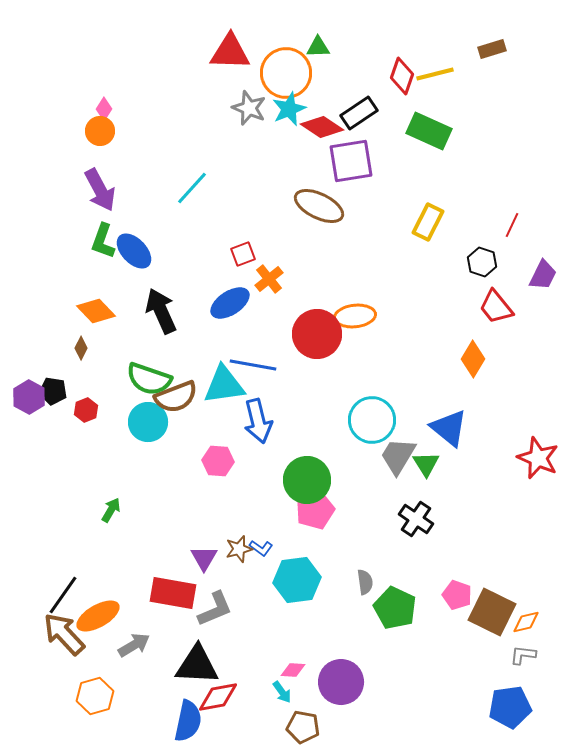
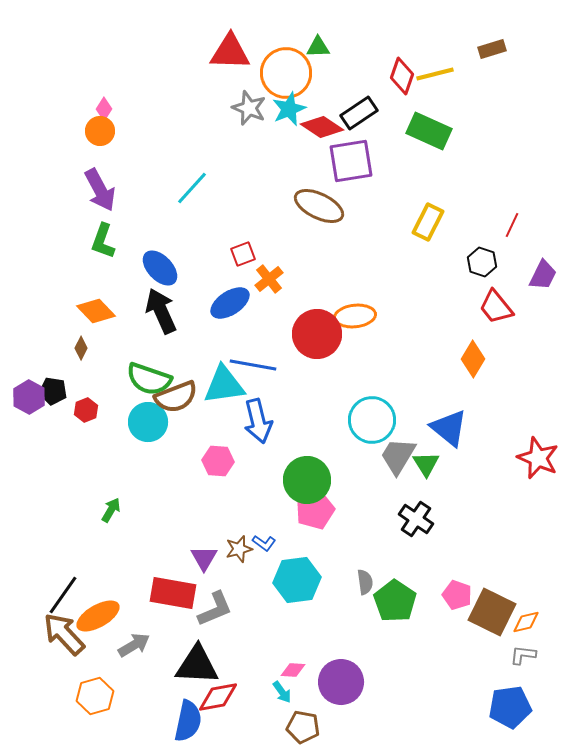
blue ellipse at (134, 251): moved 26 px right, 17 px down
blue L-shape at (261, 548): moved 3 px right, 5 px up
green pentagon at (395, 608): moved 7 px up; rotated 9 degrees clockwise
